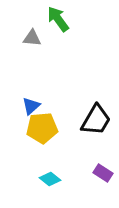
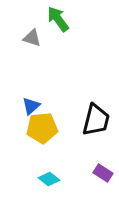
gray triangle: rotated 12 degrees clockwise
black trapezoid: rotated 16 degrees counterclockwise
cyan diamond: moved 1 px left
